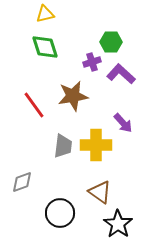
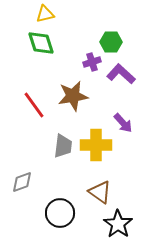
green diamond: moved 4 px left, 4 px up
